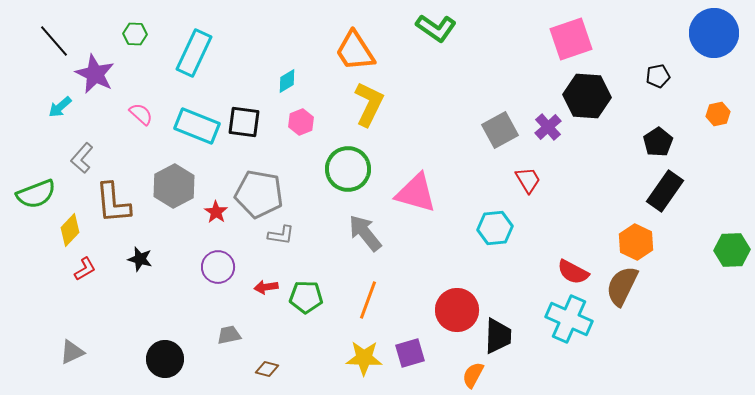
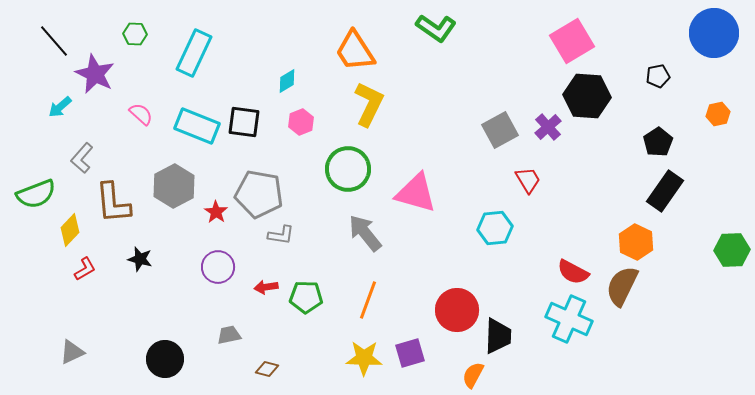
pink square at (571, 39): moved 1 px right, 2 px down; rotated 12 degrees counterclockwise
